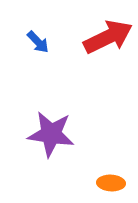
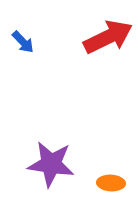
blue arrow: moved 15 px left
purple star: moved 30 px down
